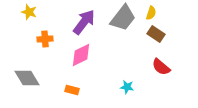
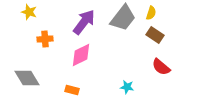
brown rectangle: moved 1 px left, 1 px down
